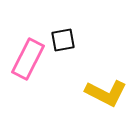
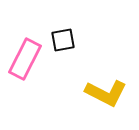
pink rectangle: moved 3 px left
